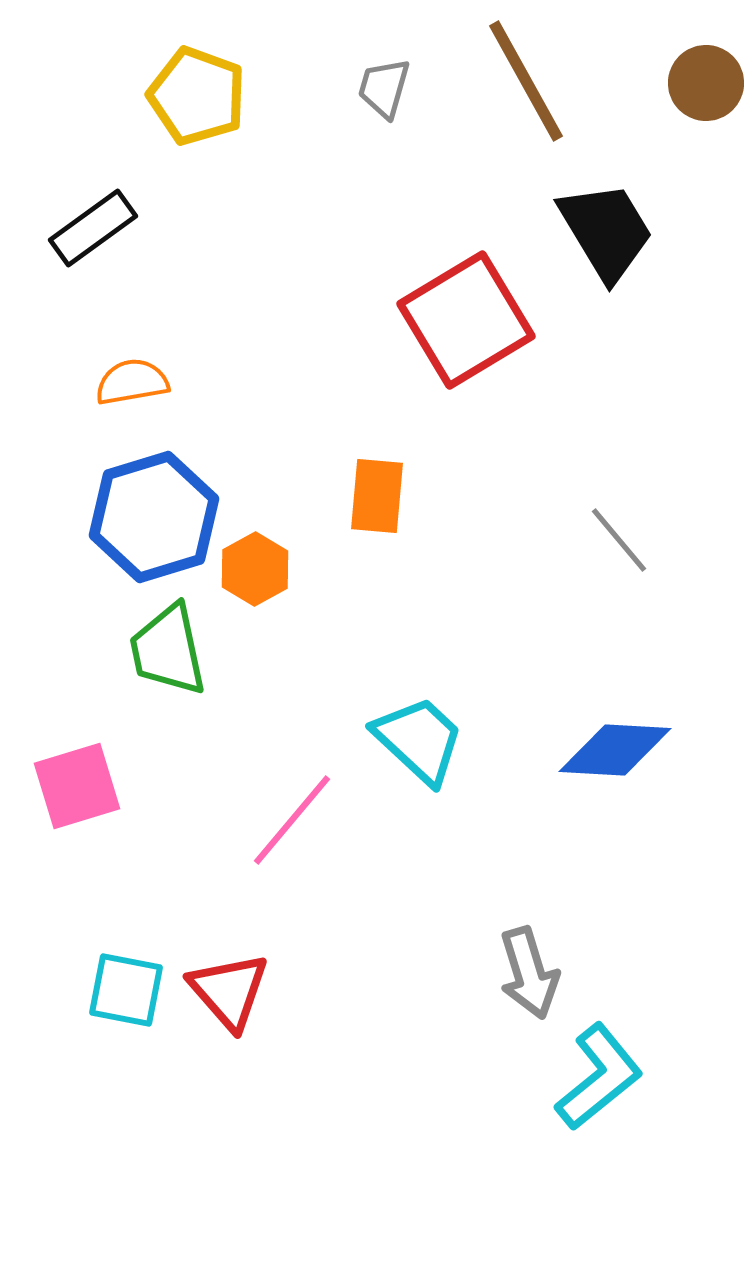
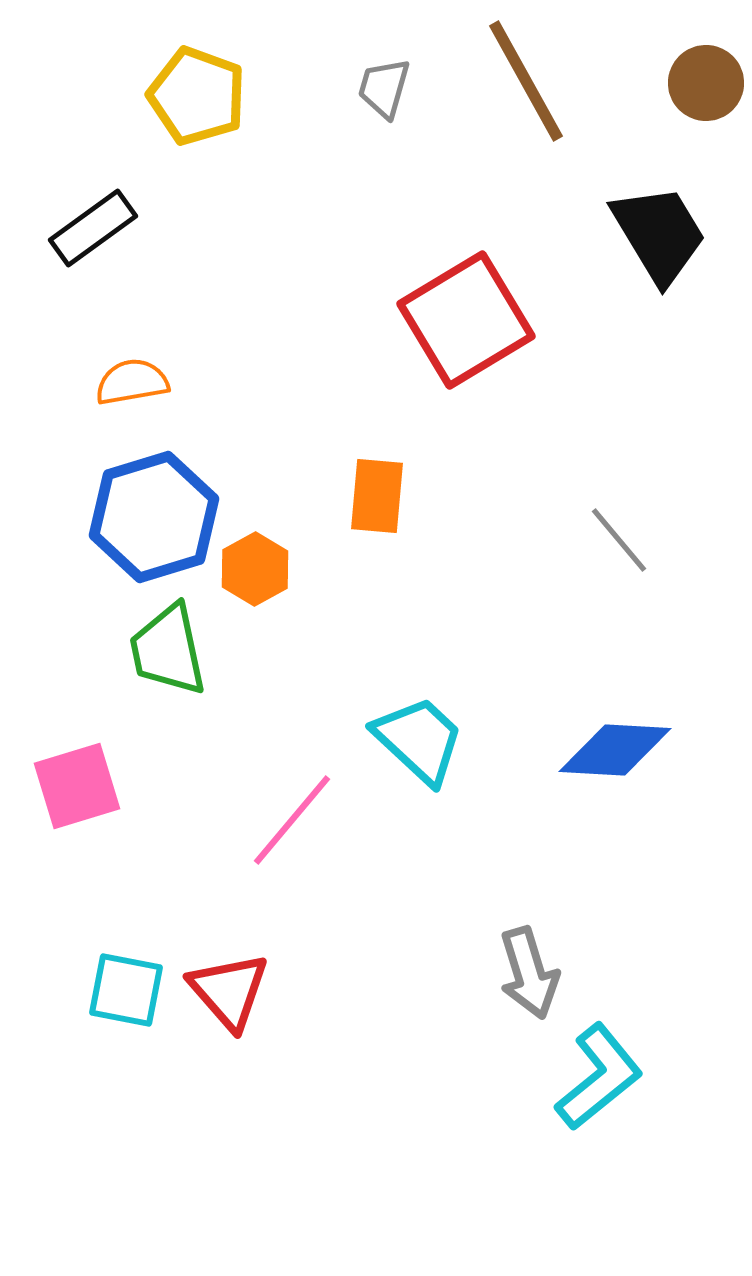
black trapezoid: moved 53 px right, 3 px down
